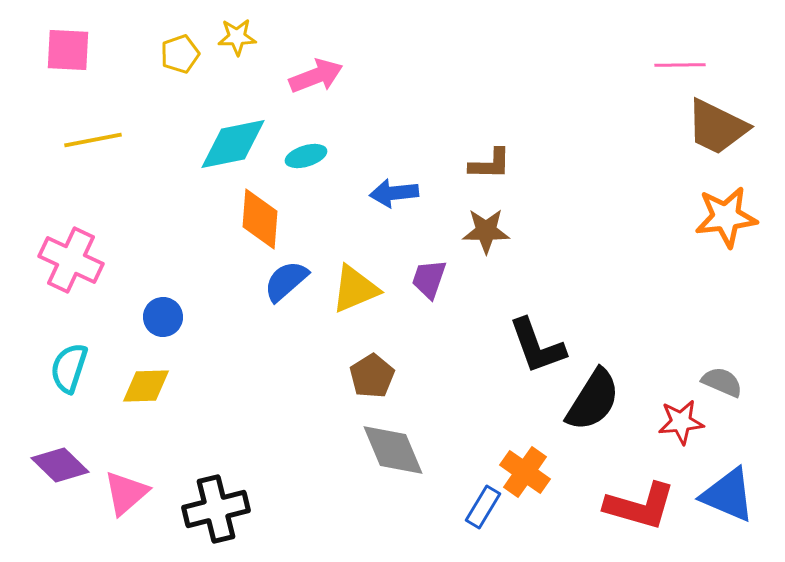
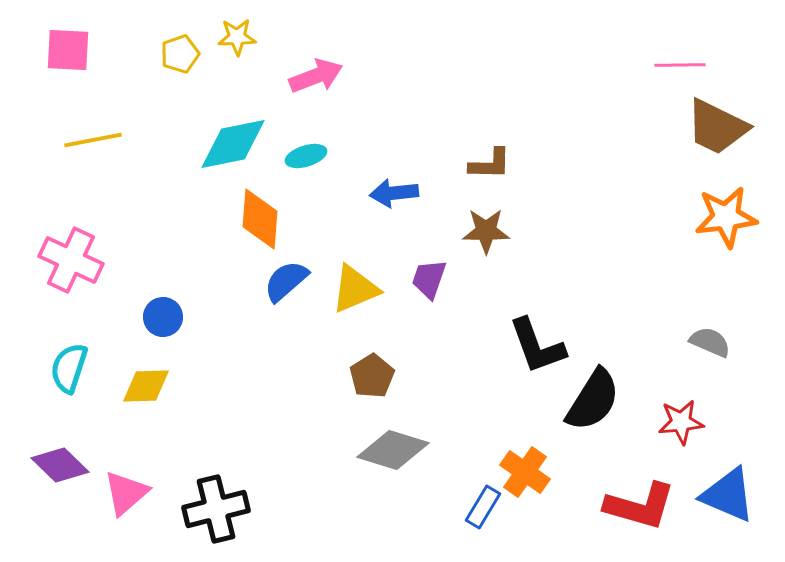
gray semicircle: moved 12 px left, 40 px up
gray diamond: rotated 50 degrees counterclockwise
